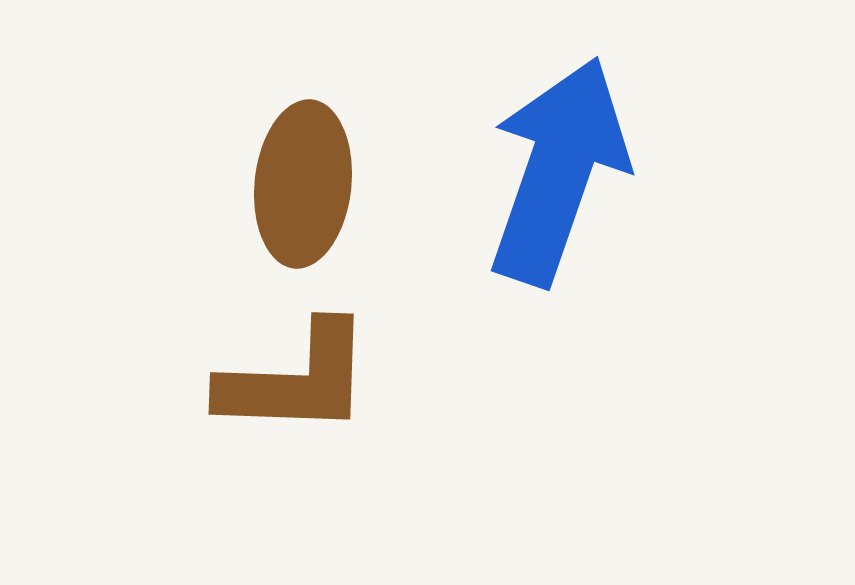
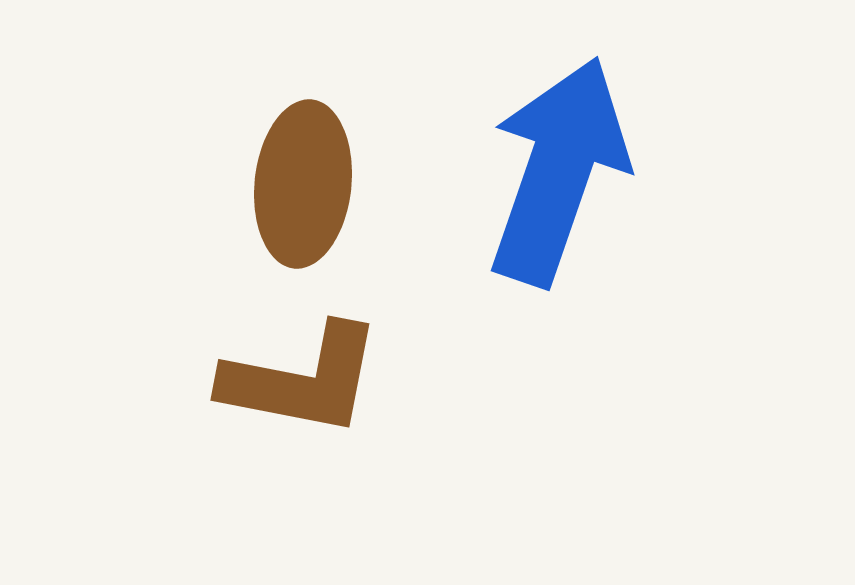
brown L-shape: moved 6 px right; rotated 9 degrees clockwise
